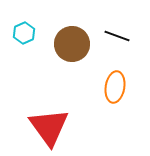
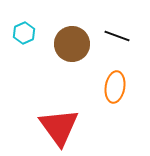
red triangle: moved 10 px right
